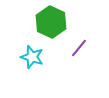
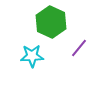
cyan star: moved 1 px up; rotated 20 degrees counterclockwise
